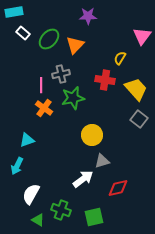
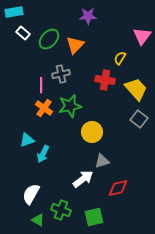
green star: moved 3 px left, 8 px down
yellow circle: moved 3 px up
cyan arrow: moved 26 px right, 12 px up
